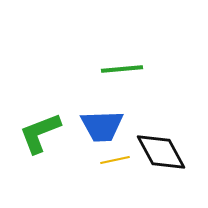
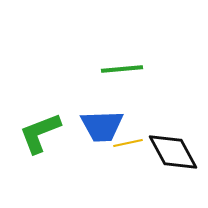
black diamond: moved 12 px right
yellow line: moved 13 px right, 17 px up
